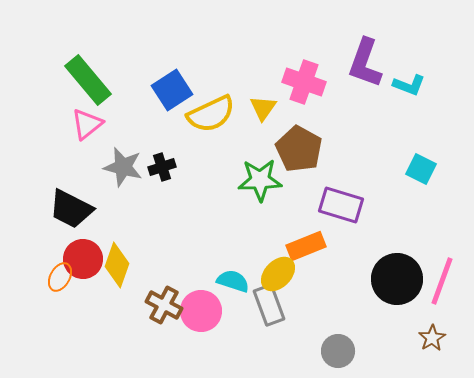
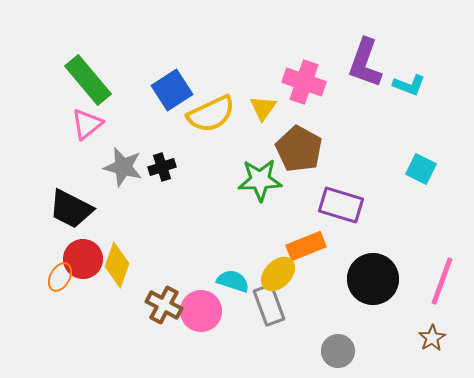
black circle: moved 24 px left
